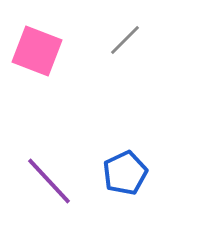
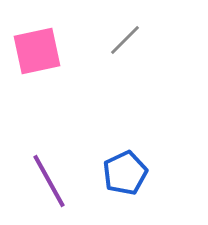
pink square: rotated 33 degrees counterclockwise
purple line: rotated 14 degrees clockwise
